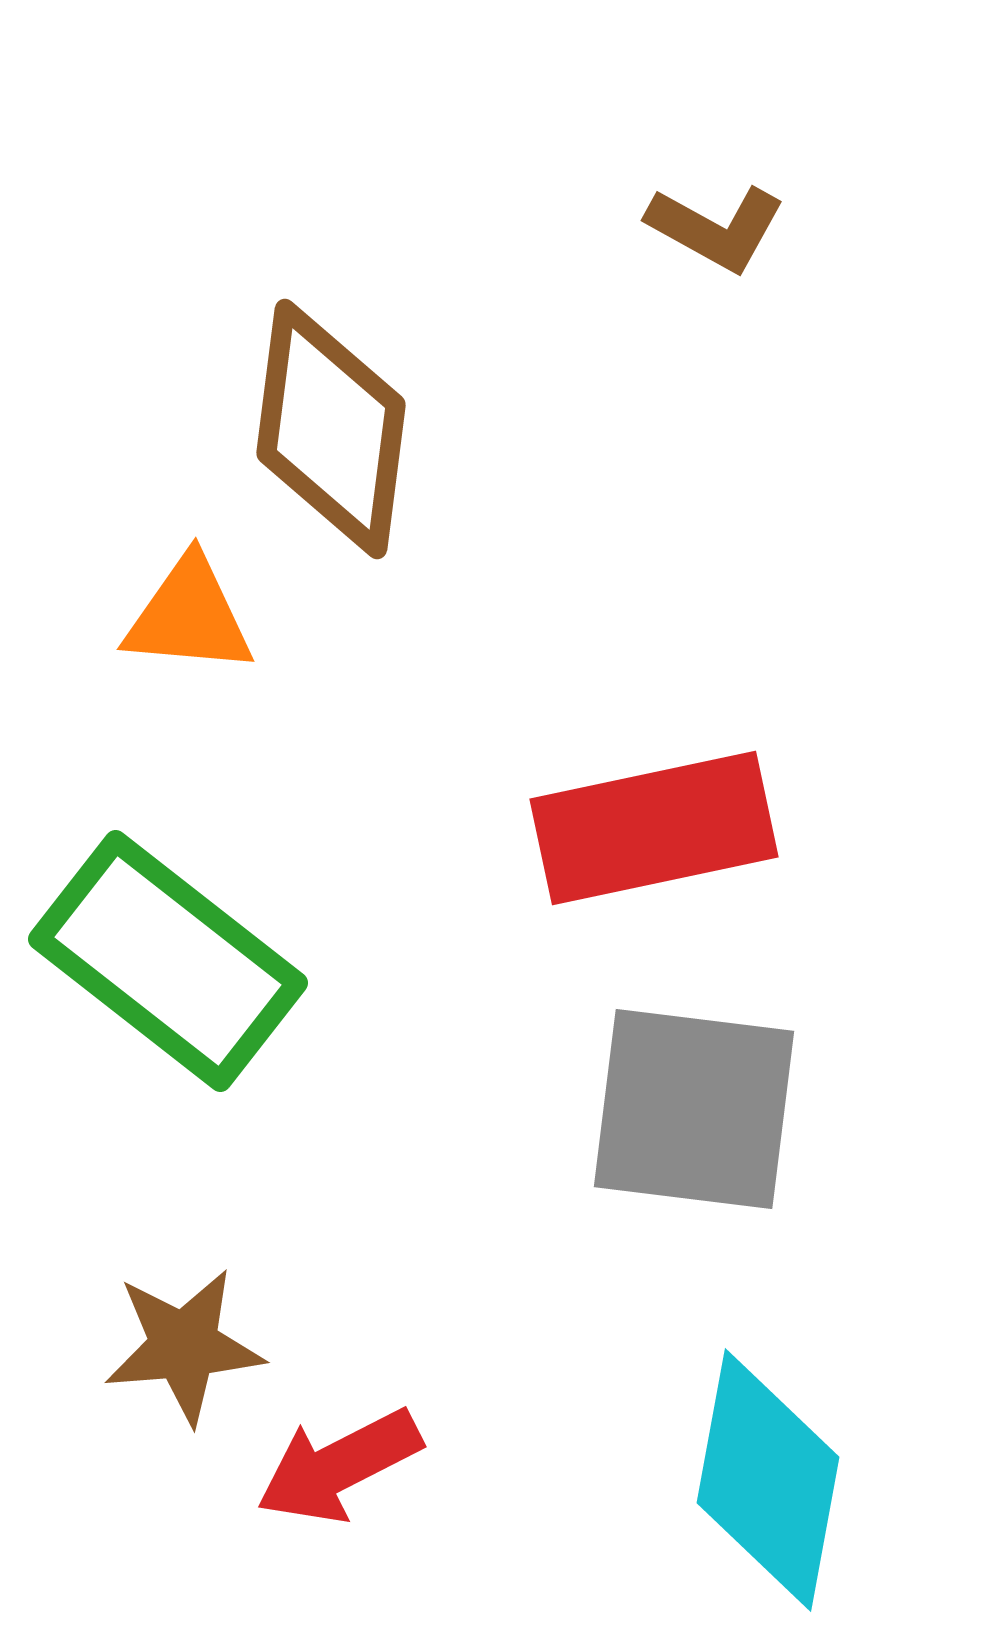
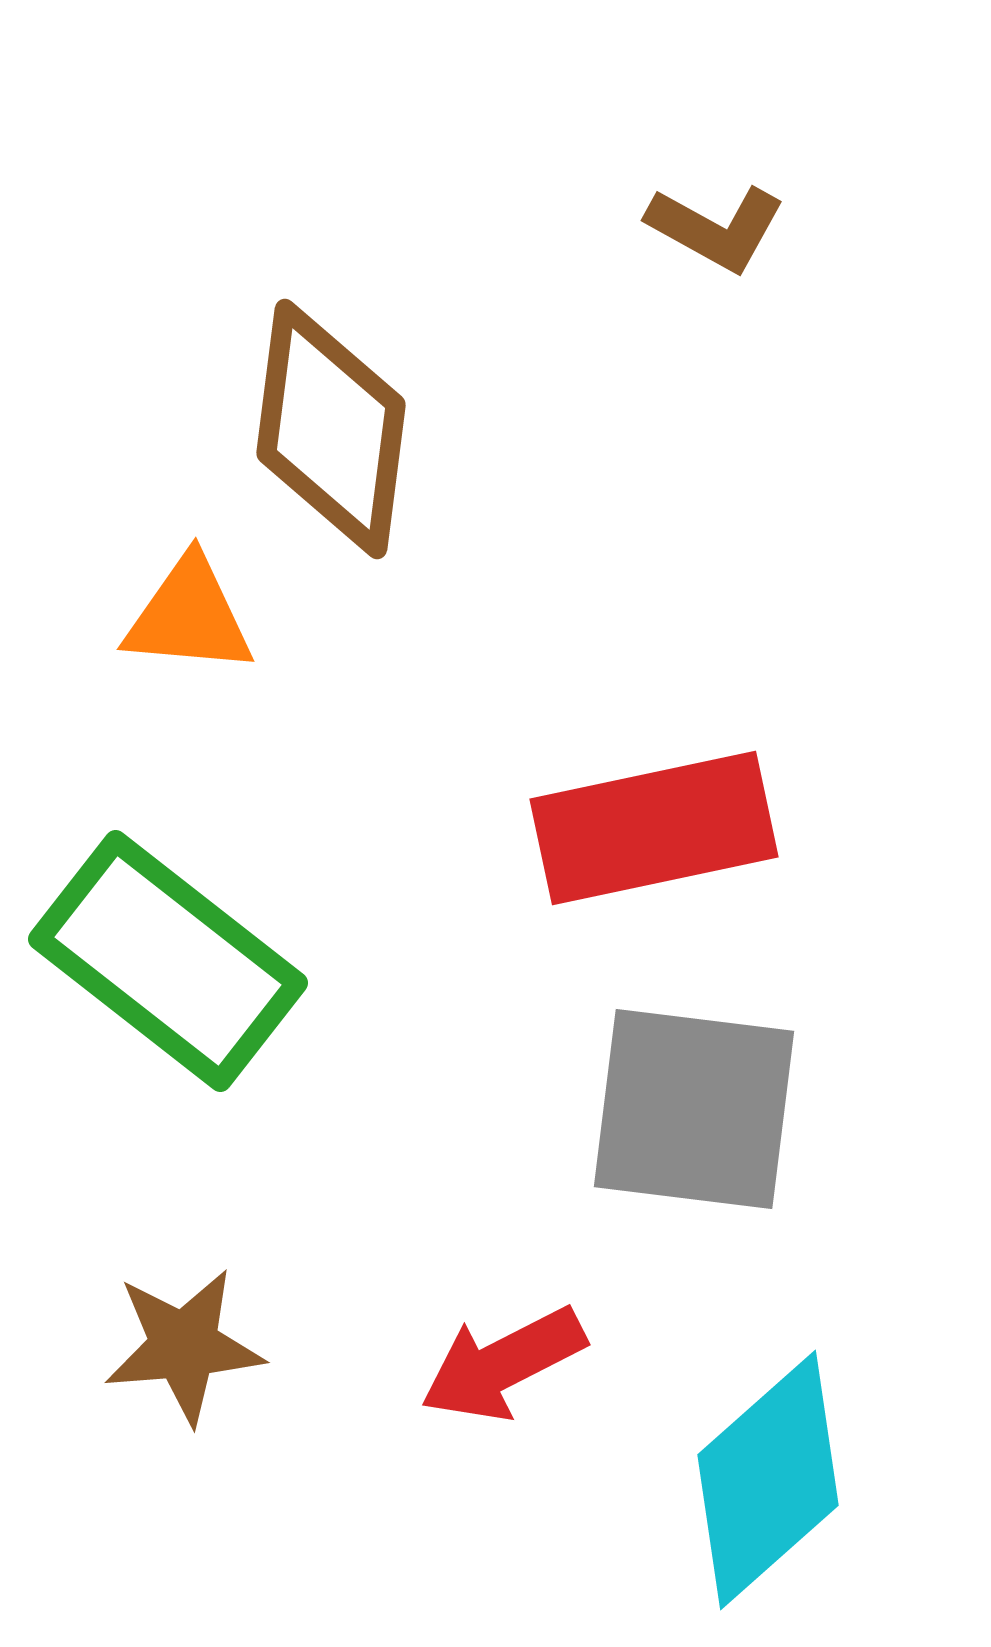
red arrow: moved 164 px right, 102 px up
cyan diamond: rotated 38 degrees clockwise
